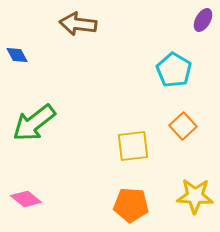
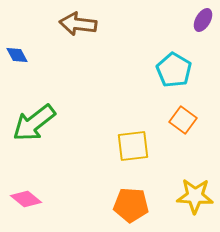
orange square: moved 6 px up; rotated 12 degrees counterclockwise
